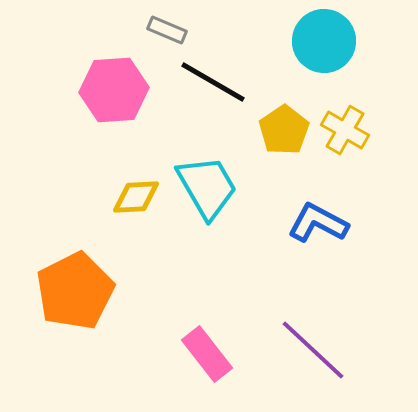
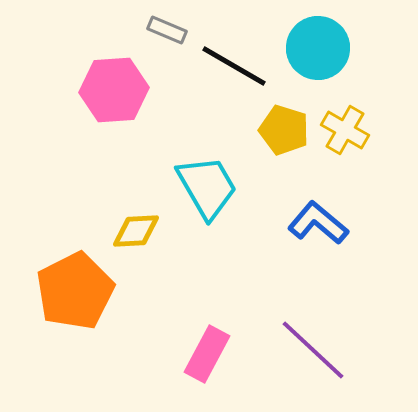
cyan circle: moved 6 px left, 7 px down
black line: moved 21 px right, 16 px up
yellow pentagon: rotated 21 degrees counterclockwise
yellow diamond: moved 34 px down
blue L-shape: rotated 12 degrees clockwise
pink rectangle: rotated 66 degrees clockwise
